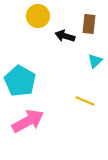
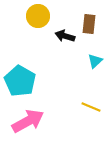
yellow line: moved 6 px right, 6 px down
